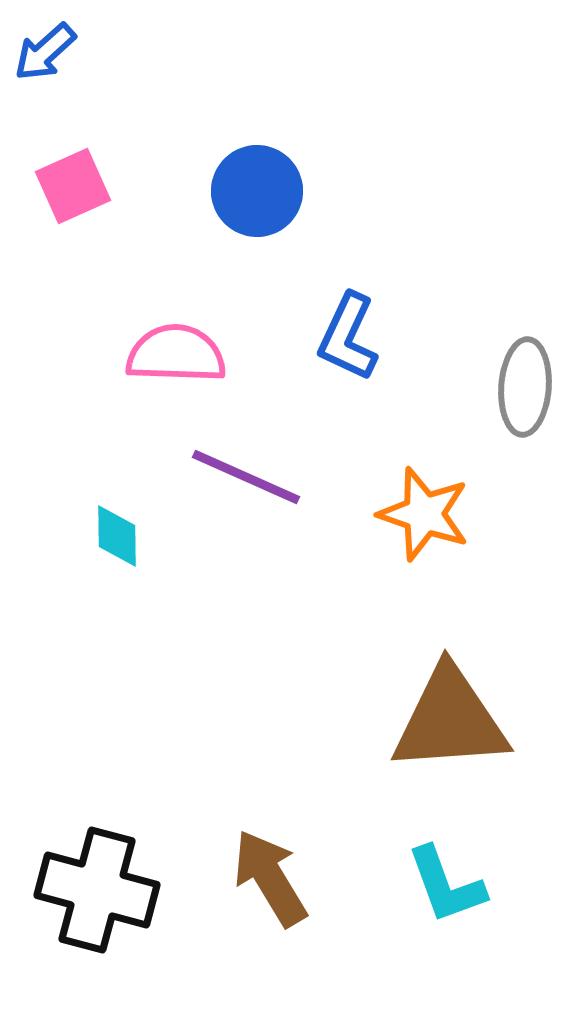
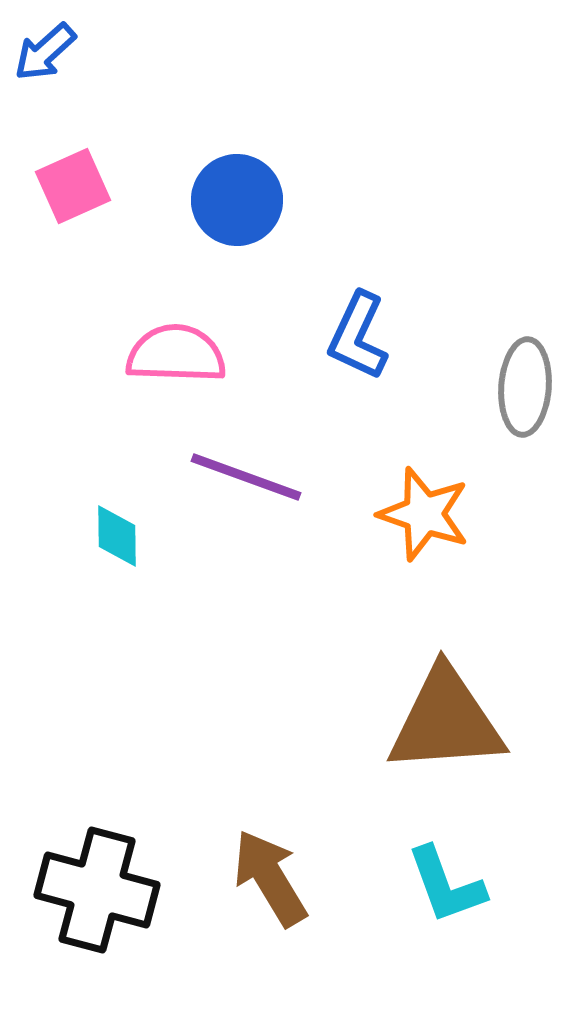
blue circle: moved 20 px left, 9 px down
blue L-shape: moved 10 px right, 1 px up
purple line: rotated 4 degrees counterclockwise
brown triangle: moved 4 px left, 1 px down
